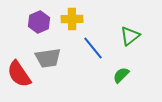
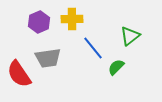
green semicircle: moved 5 px left, 8 px up
